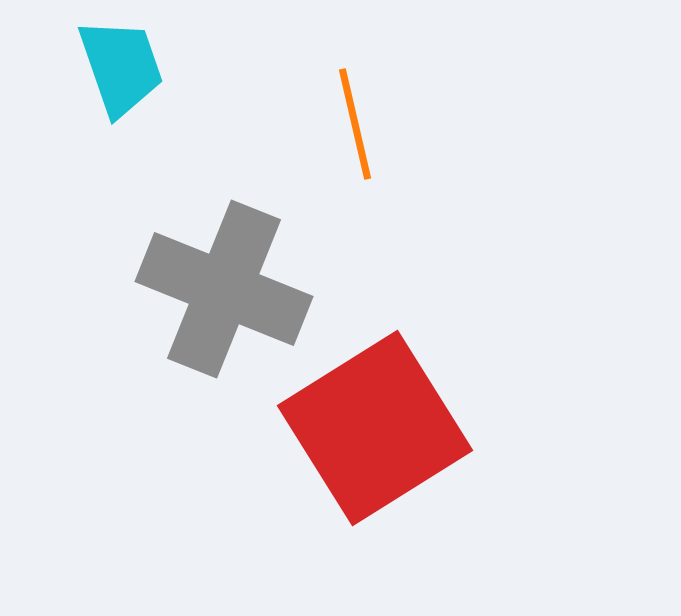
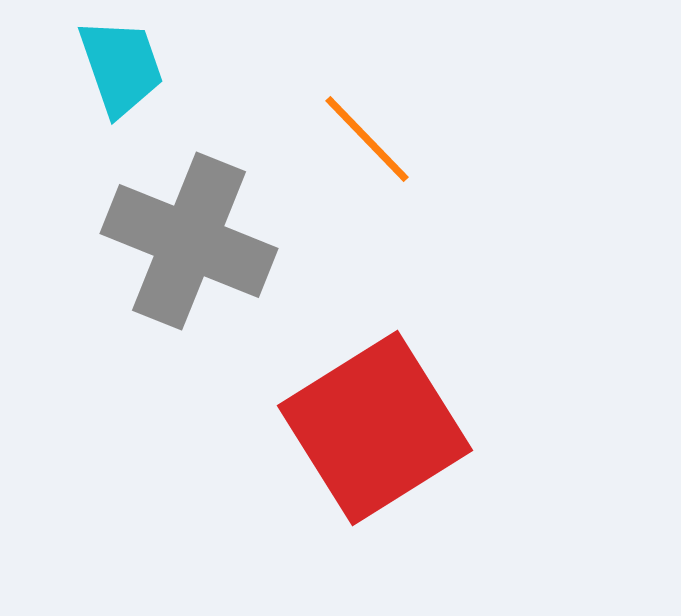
orange line: moved 12 px right, 15 px down; rotated 31 degrees counterclockwise
gray cross: moved 35 px left, 48 px up
